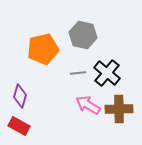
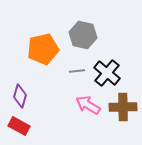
gray line: moved 1 px left, 2 px up
brown cross: moved 4 px right, 2 px up
